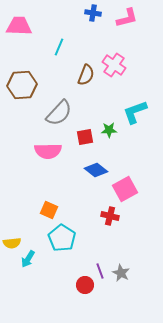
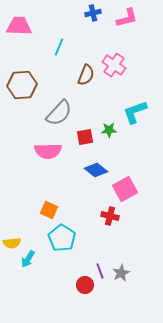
blue cross: rotated 21 degrees counterclockwise
gray star: rotated 18 degrees clockwise
